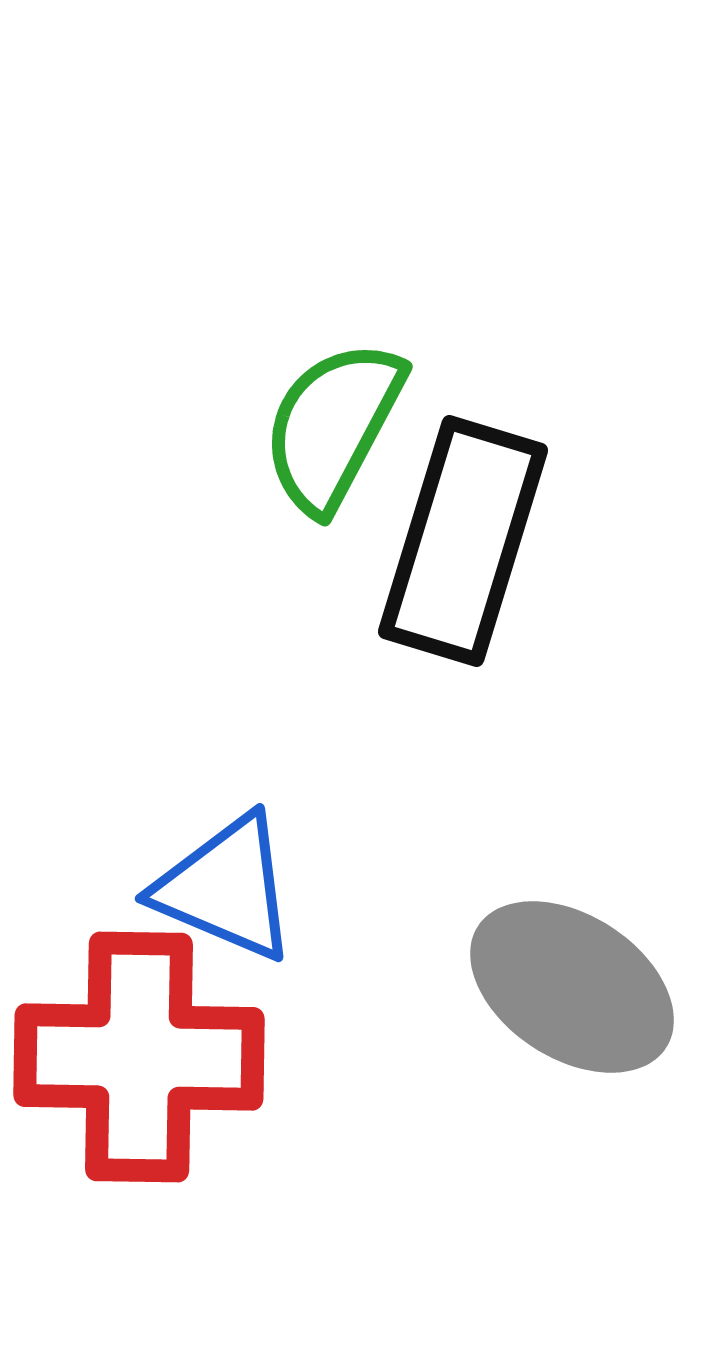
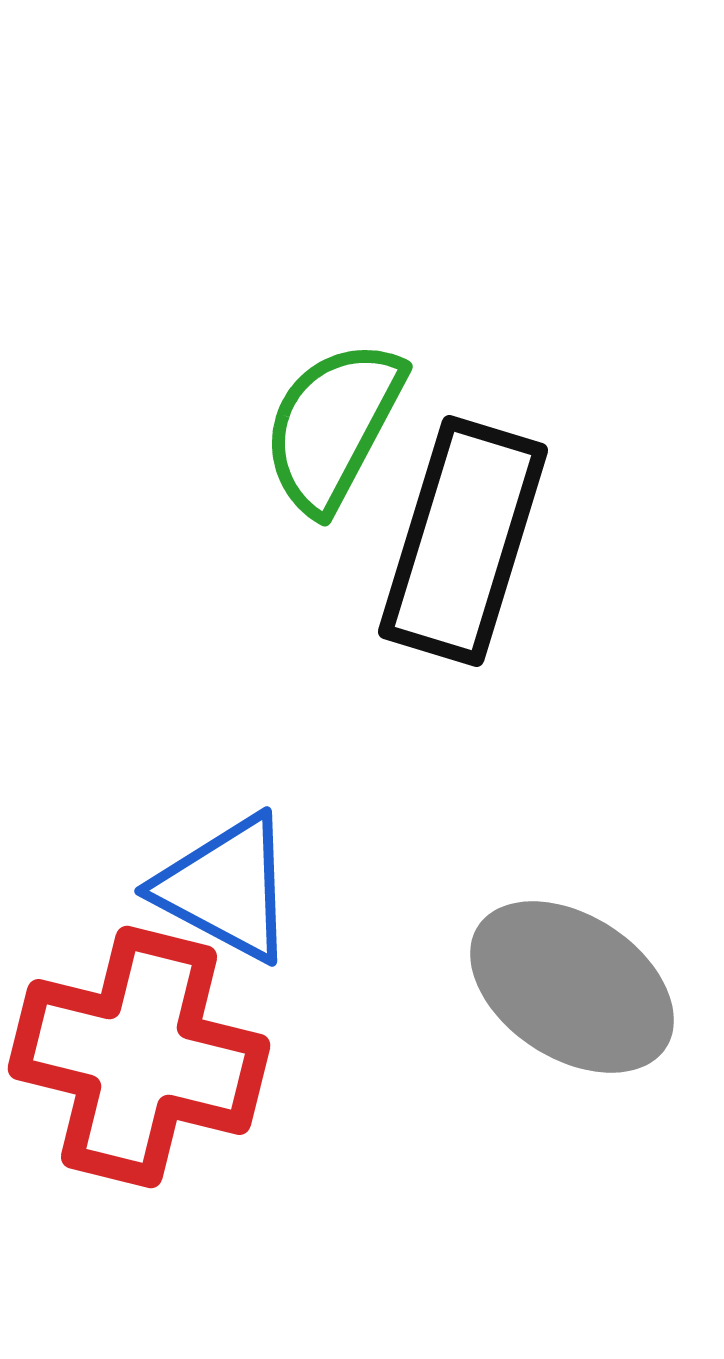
blue triangle: rotated 5 degrees clockwise
red cross: rotated 13 degrees clockwise
